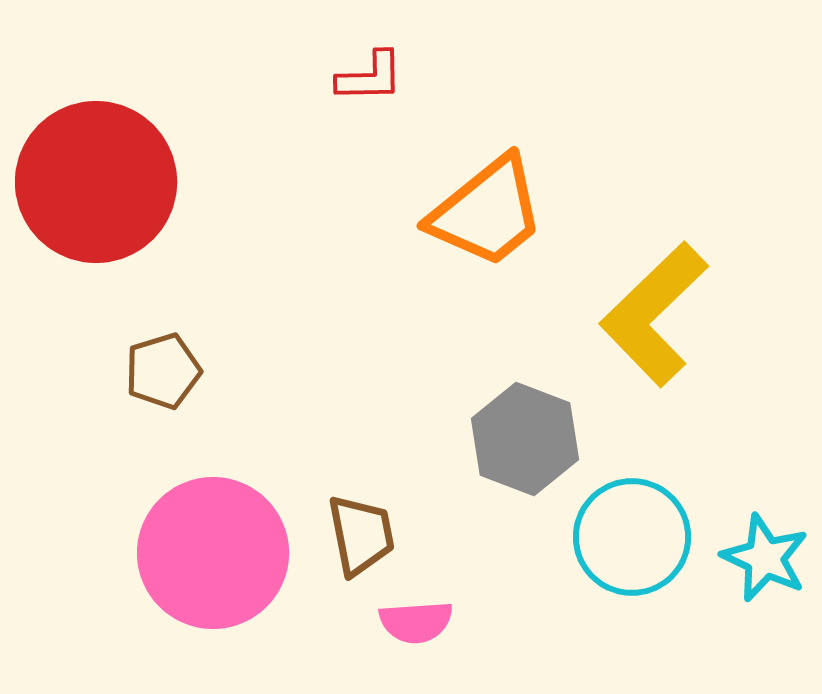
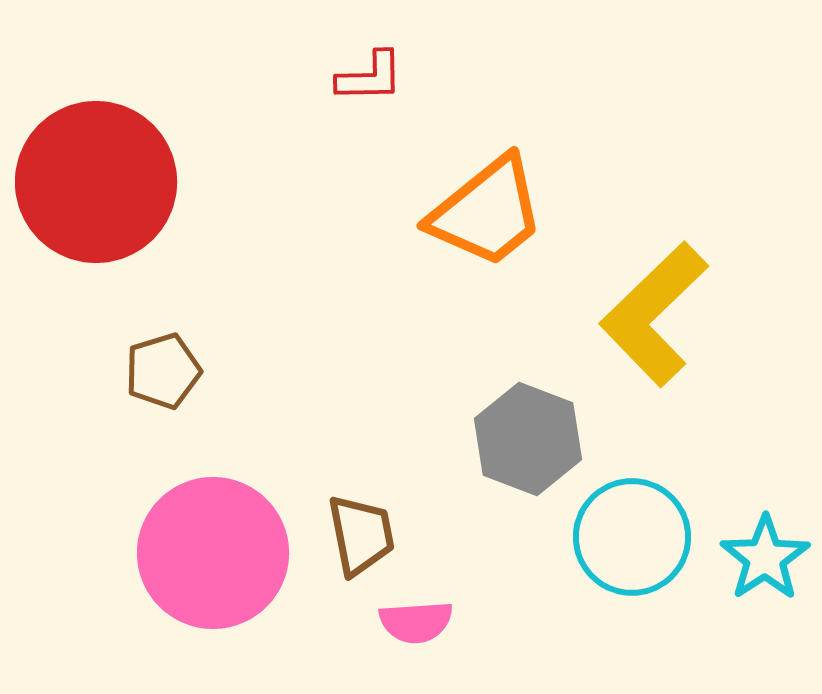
gray hexagon: moved 3 px right
cyan star: rotated 14 degrees clockwise
